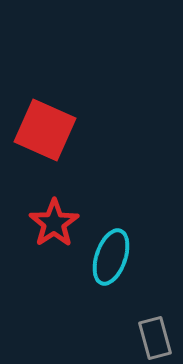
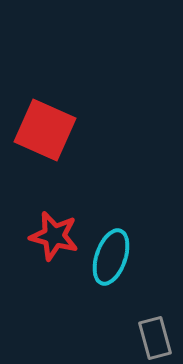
red star: moved 13 px down; rotated 24 degrees counterclockwise
